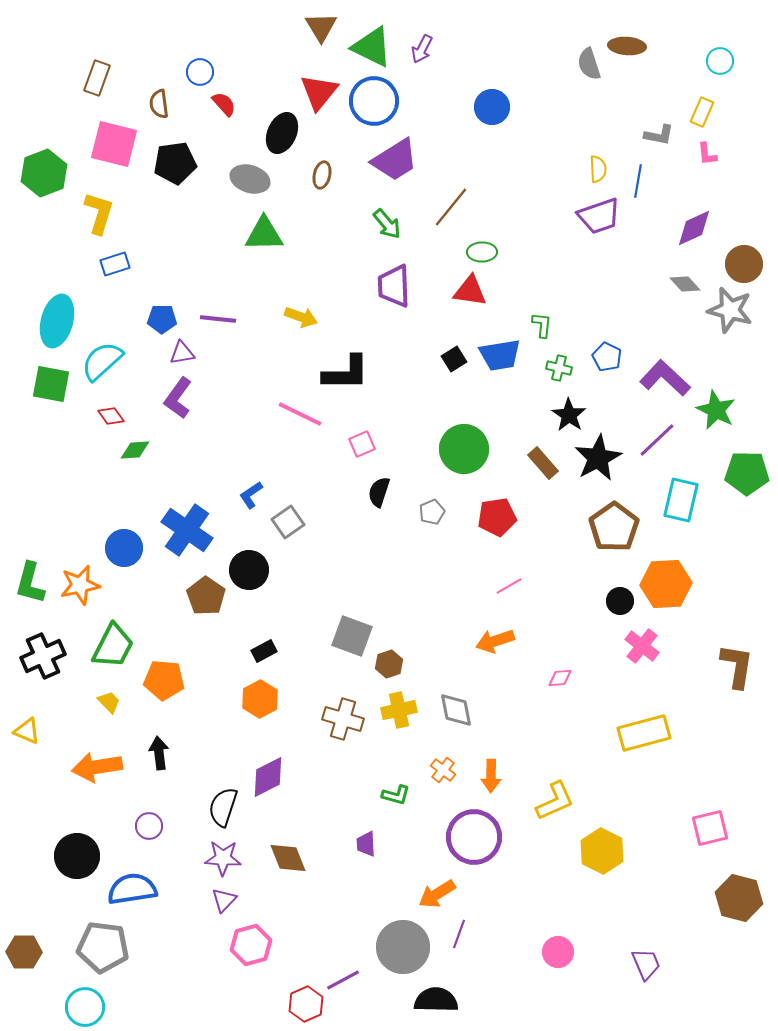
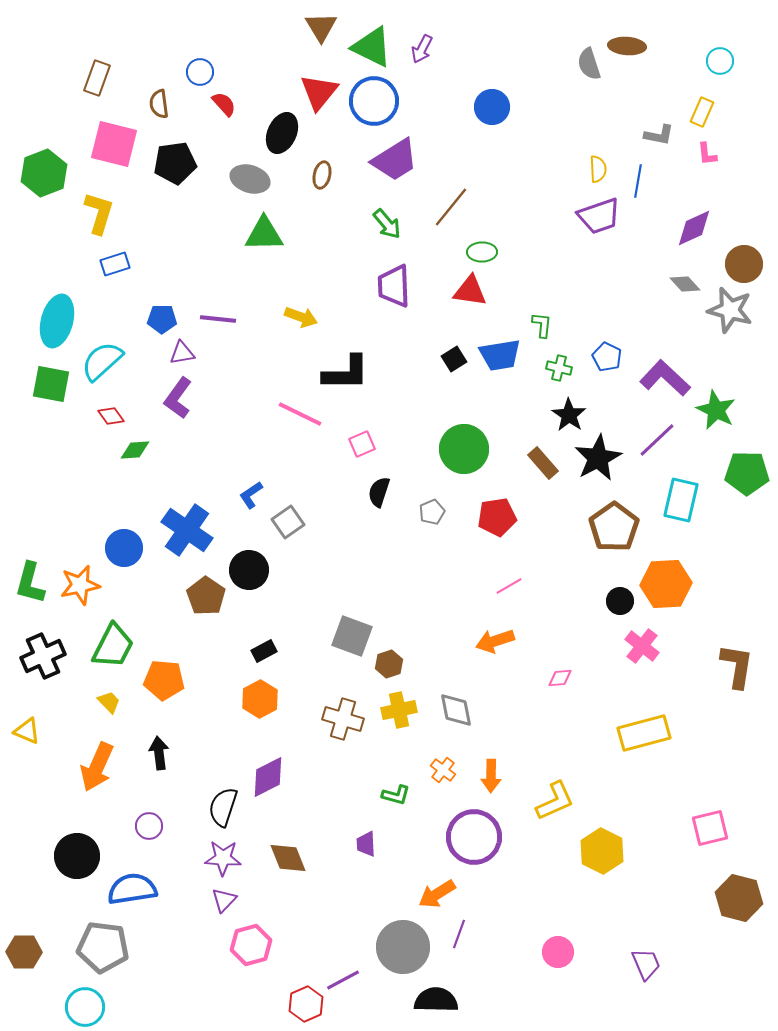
orange arrow at (97, 767): rotated 57 degrees counterclockwise
